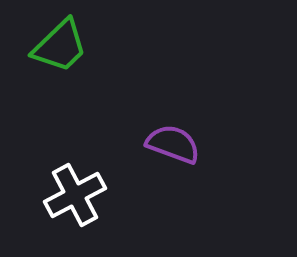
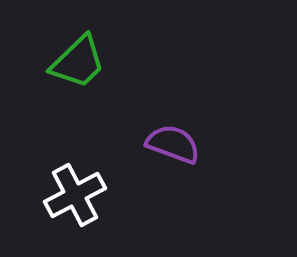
green trapezoid: moved 18 px right, 16 px down
